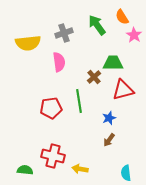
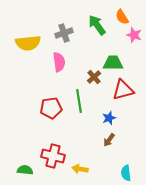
pink star: rotated 14 degrees counterclockwise
